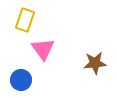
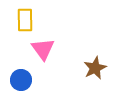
yellow rectangle: rotated 20 degrees counterclockwise
brown star: moved 5 px down; rotated 20 degrees counterclockwise
